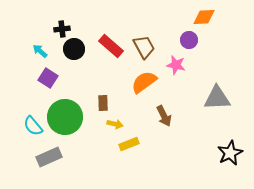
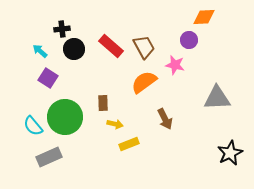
pink star: moved 1 px left
brown arrow: moved 1 px right, 3 px down
